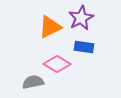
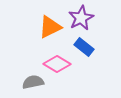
blue rectangle: rotated 30 degrees clockwise
